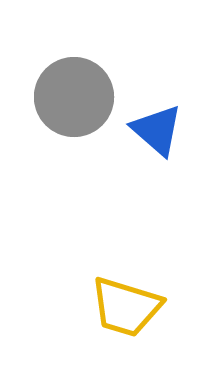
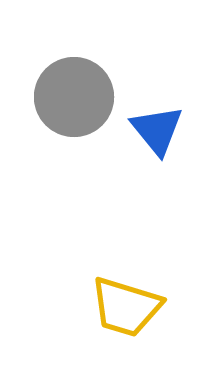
blue triangle: rotated 10 degrees clockwise
